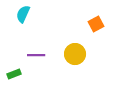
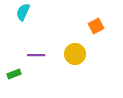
cyan semicircle: moved 2 px up
orange square: moved 2 px down
